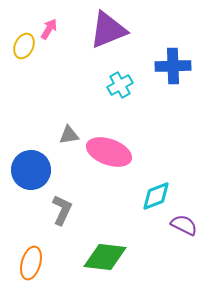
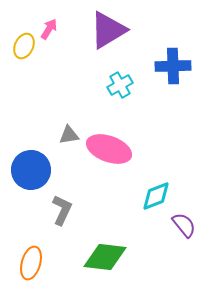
purple triangle: rotated 9 degrees counterclockwise
pink ellipse: moved 3 px up
purple semicircle: rotated 24 degrees clockwise
